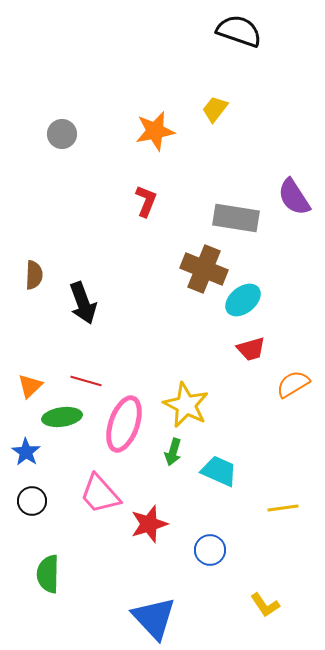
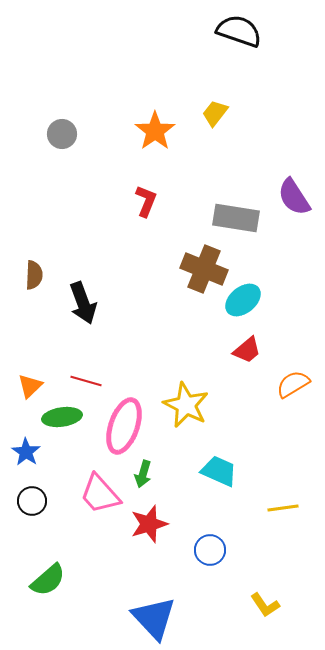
yellow trapezoid: moved 4 px down
orange star: rotated 24 degrees counterclockwise
red trapezoid: moved 4 px left, 1 px down; rotated 24 degrees counterclockwise
pink ellipse: moved 2 px down
green arrow: moved 30 px left, 22 px down
green semicircle: moved 6 px down; rotated 132 degrees counterclockwise
